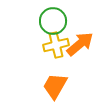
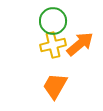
yellow cross: moved 3 px left
